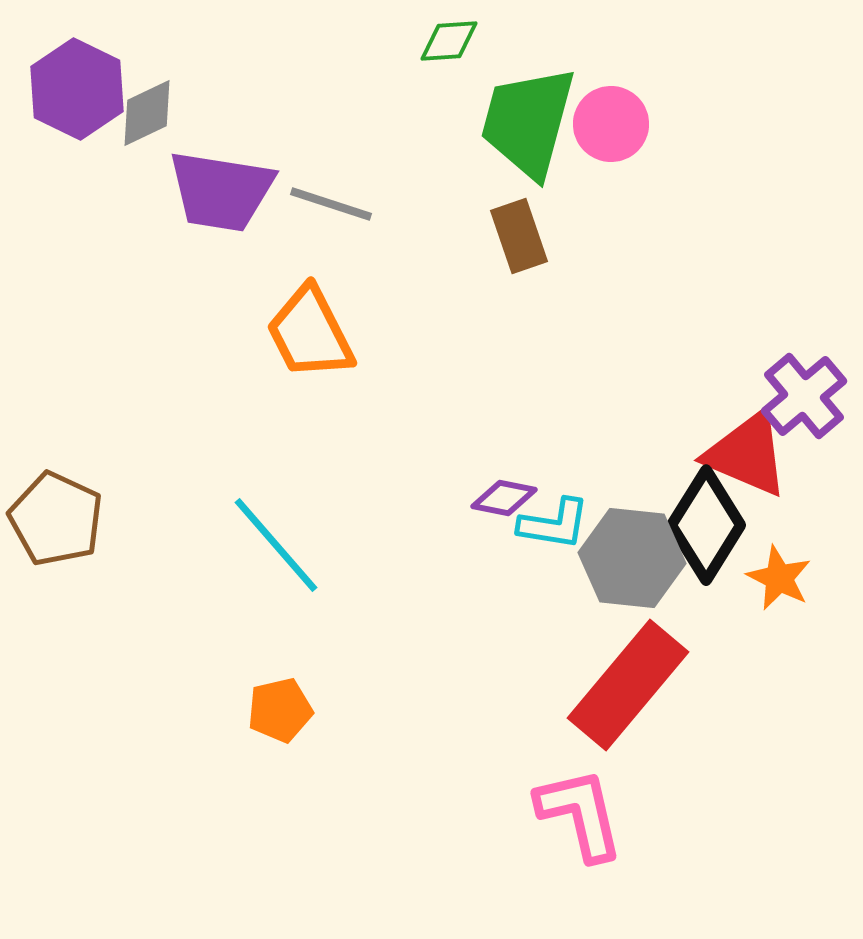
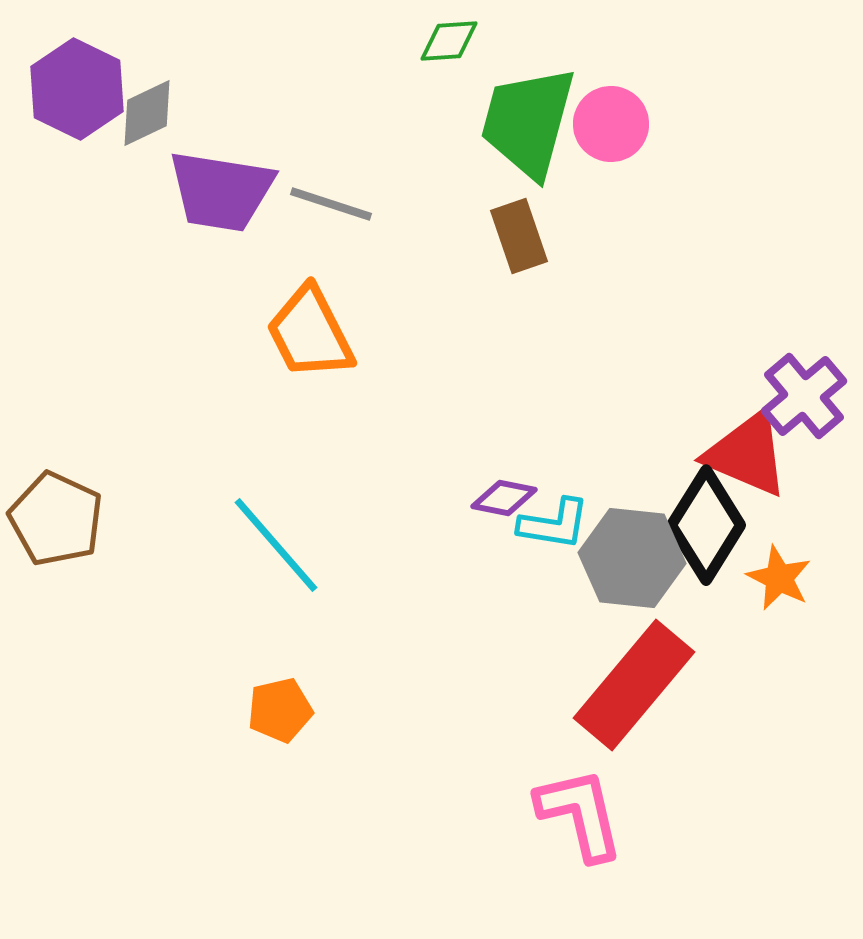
red rectangle: moved 6 px right
